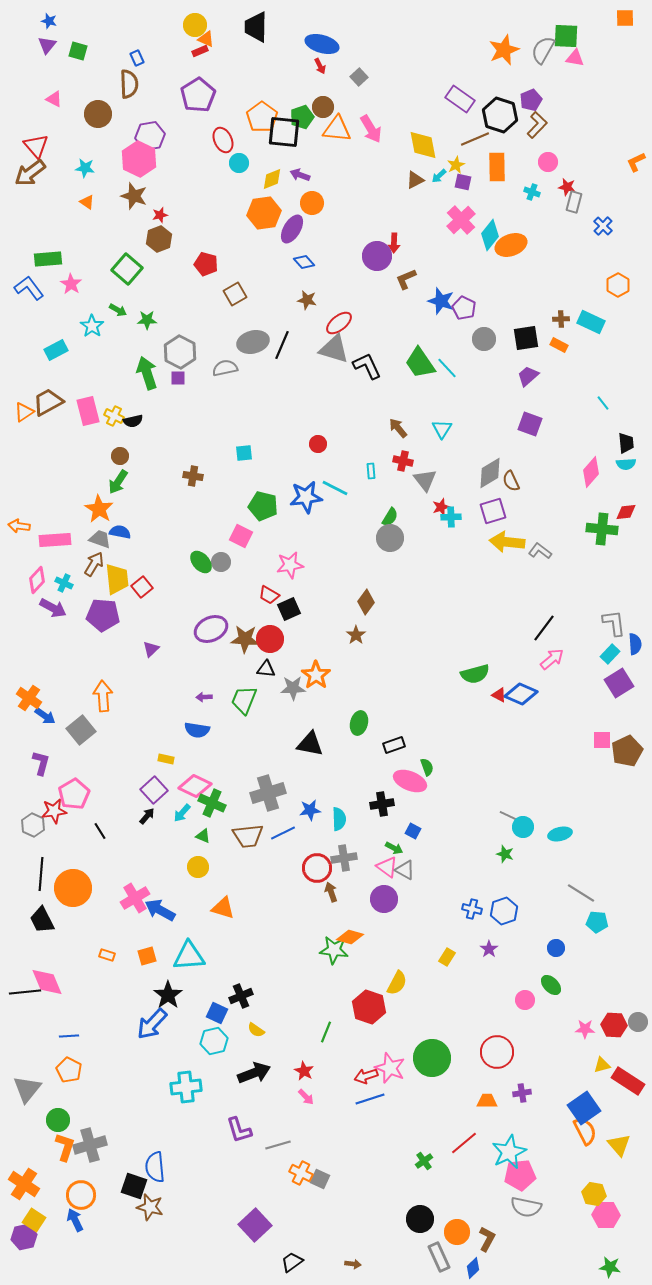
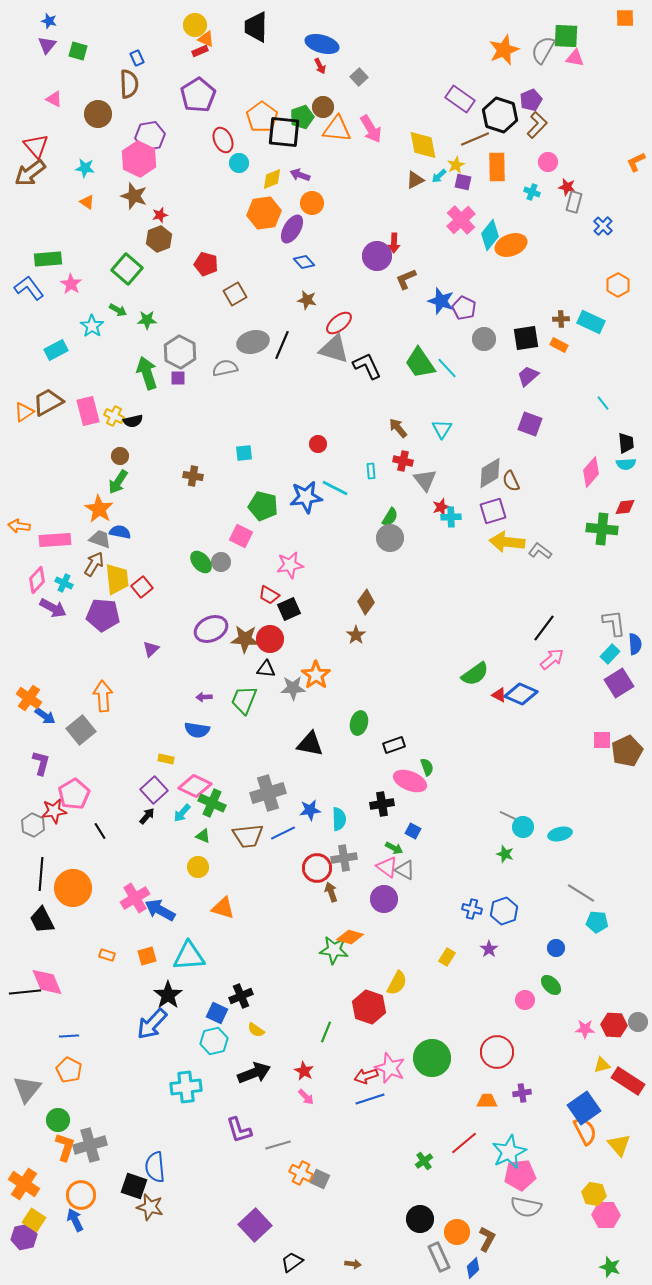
red diamond at (626, 512): moved 1 px left, 5 px up
green semicircle at (475, 674): rotated 20 degrees counterclockwise
green star at (610, 1267): rotated 10 degrees clockwise
